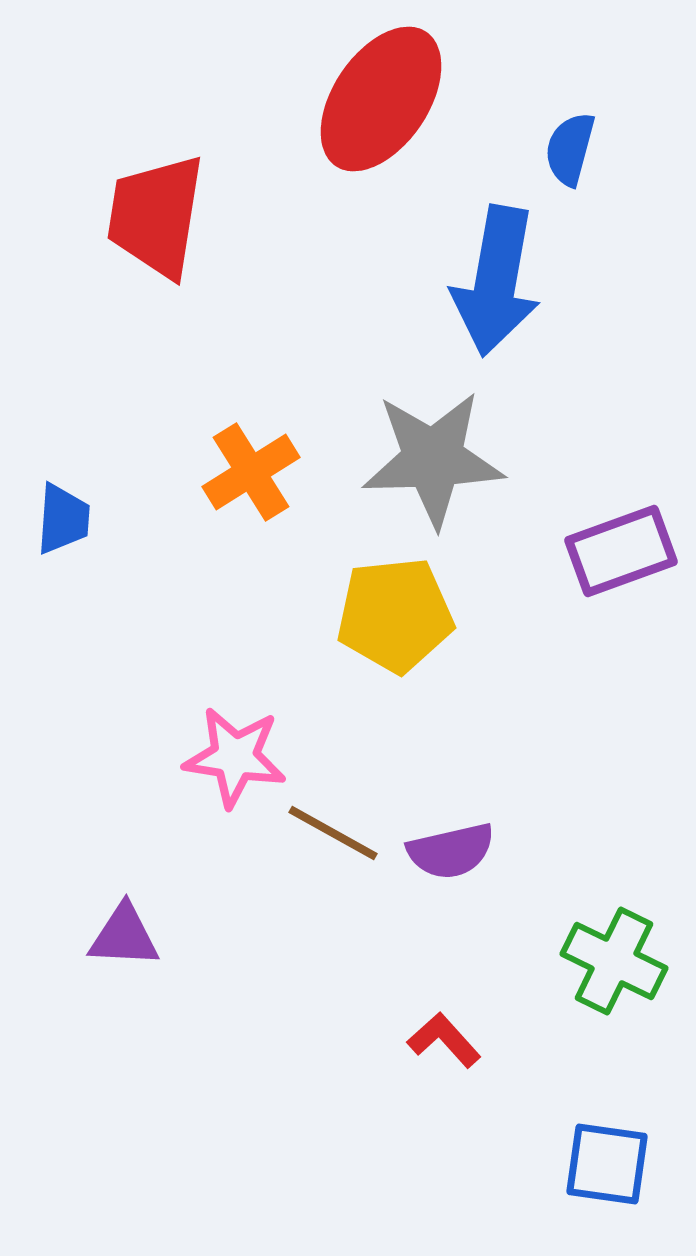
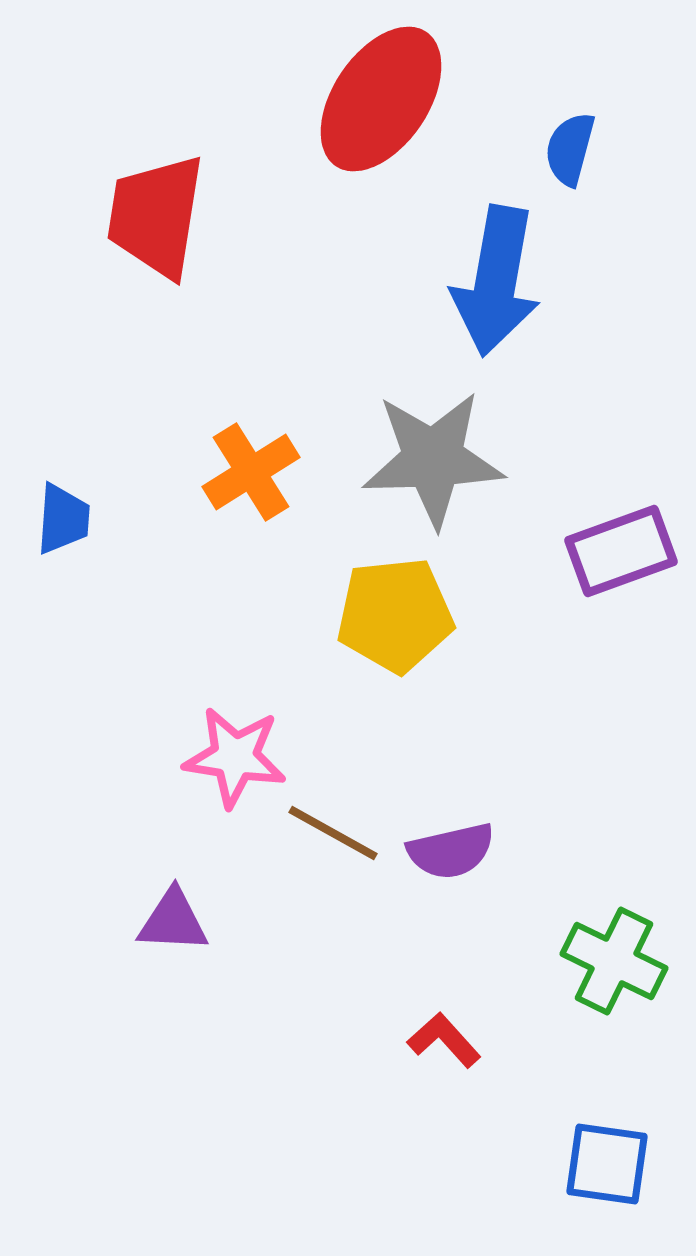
purple triangle: moved 49 px right, 15 px up
